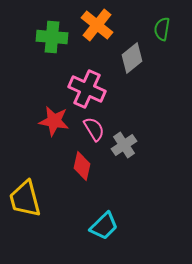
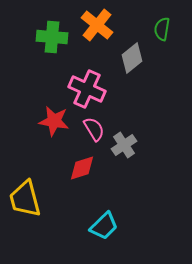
red diamond: moved 2 px down; rotated 60 degrees clockwise
